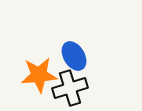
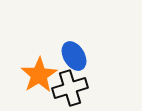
orange star: rotated 27 degrees counterclockwise
